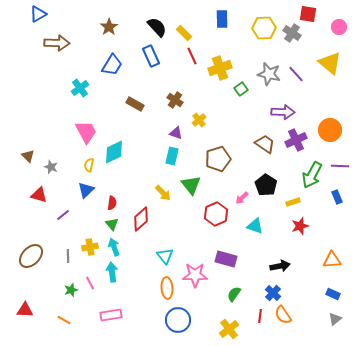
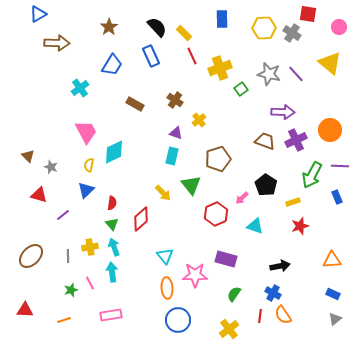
brown trapezoid at (265, 144): moved 3 px up; rotated 15 degrees counterclockwise
blue cross at (273, 293): rotated 14 degrees counterclockwise
orange line at (64, 320): rotated 48 degrees counterclockwise
